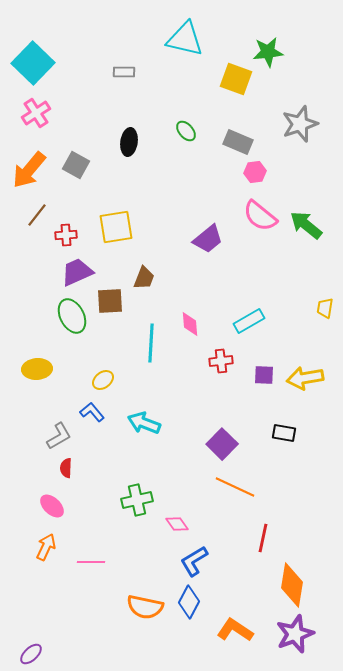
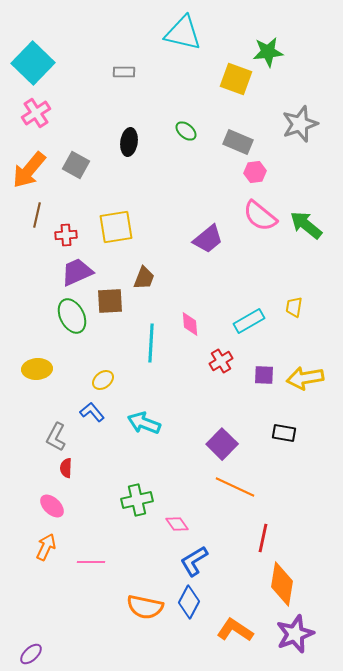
cyan triangle at (185, 39): moved 2 px left, 6 px up
green ellipse at (186, 131): rotated 10 degrees counterclockwise
brown line at (37, 215): rotated 25 degrees counterclockwise
yellow trapezoid at (325, 308): moved 31 px left, 1 px up
red cross at (221, 361): rotated 25 degrees counterclockwise
gray L-shape at (59, 436): moved 3 px left, 1 px down; rotated 148 degrees clockwise
orange diamond at (292, 585): moved 10 px left, 1 px up
